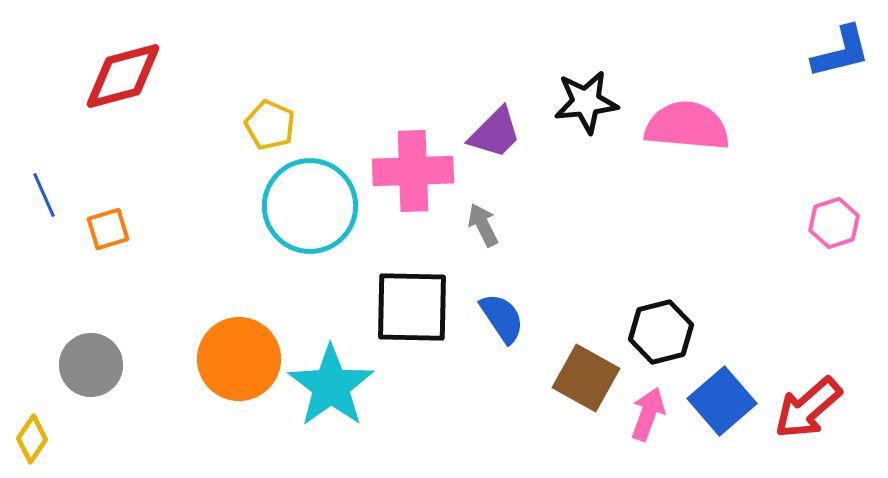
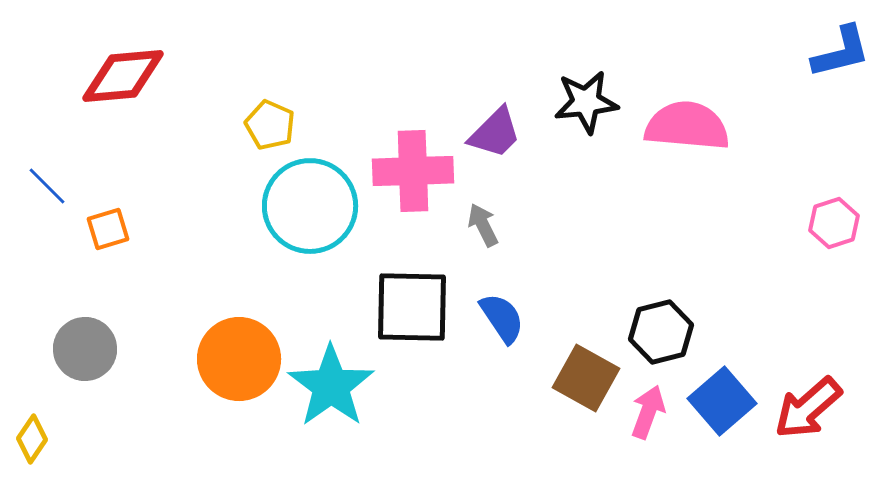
red diamond: rotated 10 degrees clockwise
blue line: moved 3 px right, 9 px up; rotated 21 degrees counterclockwise
gray circle: moved 6 px left, 16 px up
pink arrow: moved 2 px up
